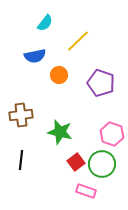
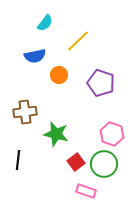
brown cross: moved 4 px right, 3 px up
green star: moved 4 px left, 2 px down
black line: moved 3 px left
green circle: moved 2 px right
